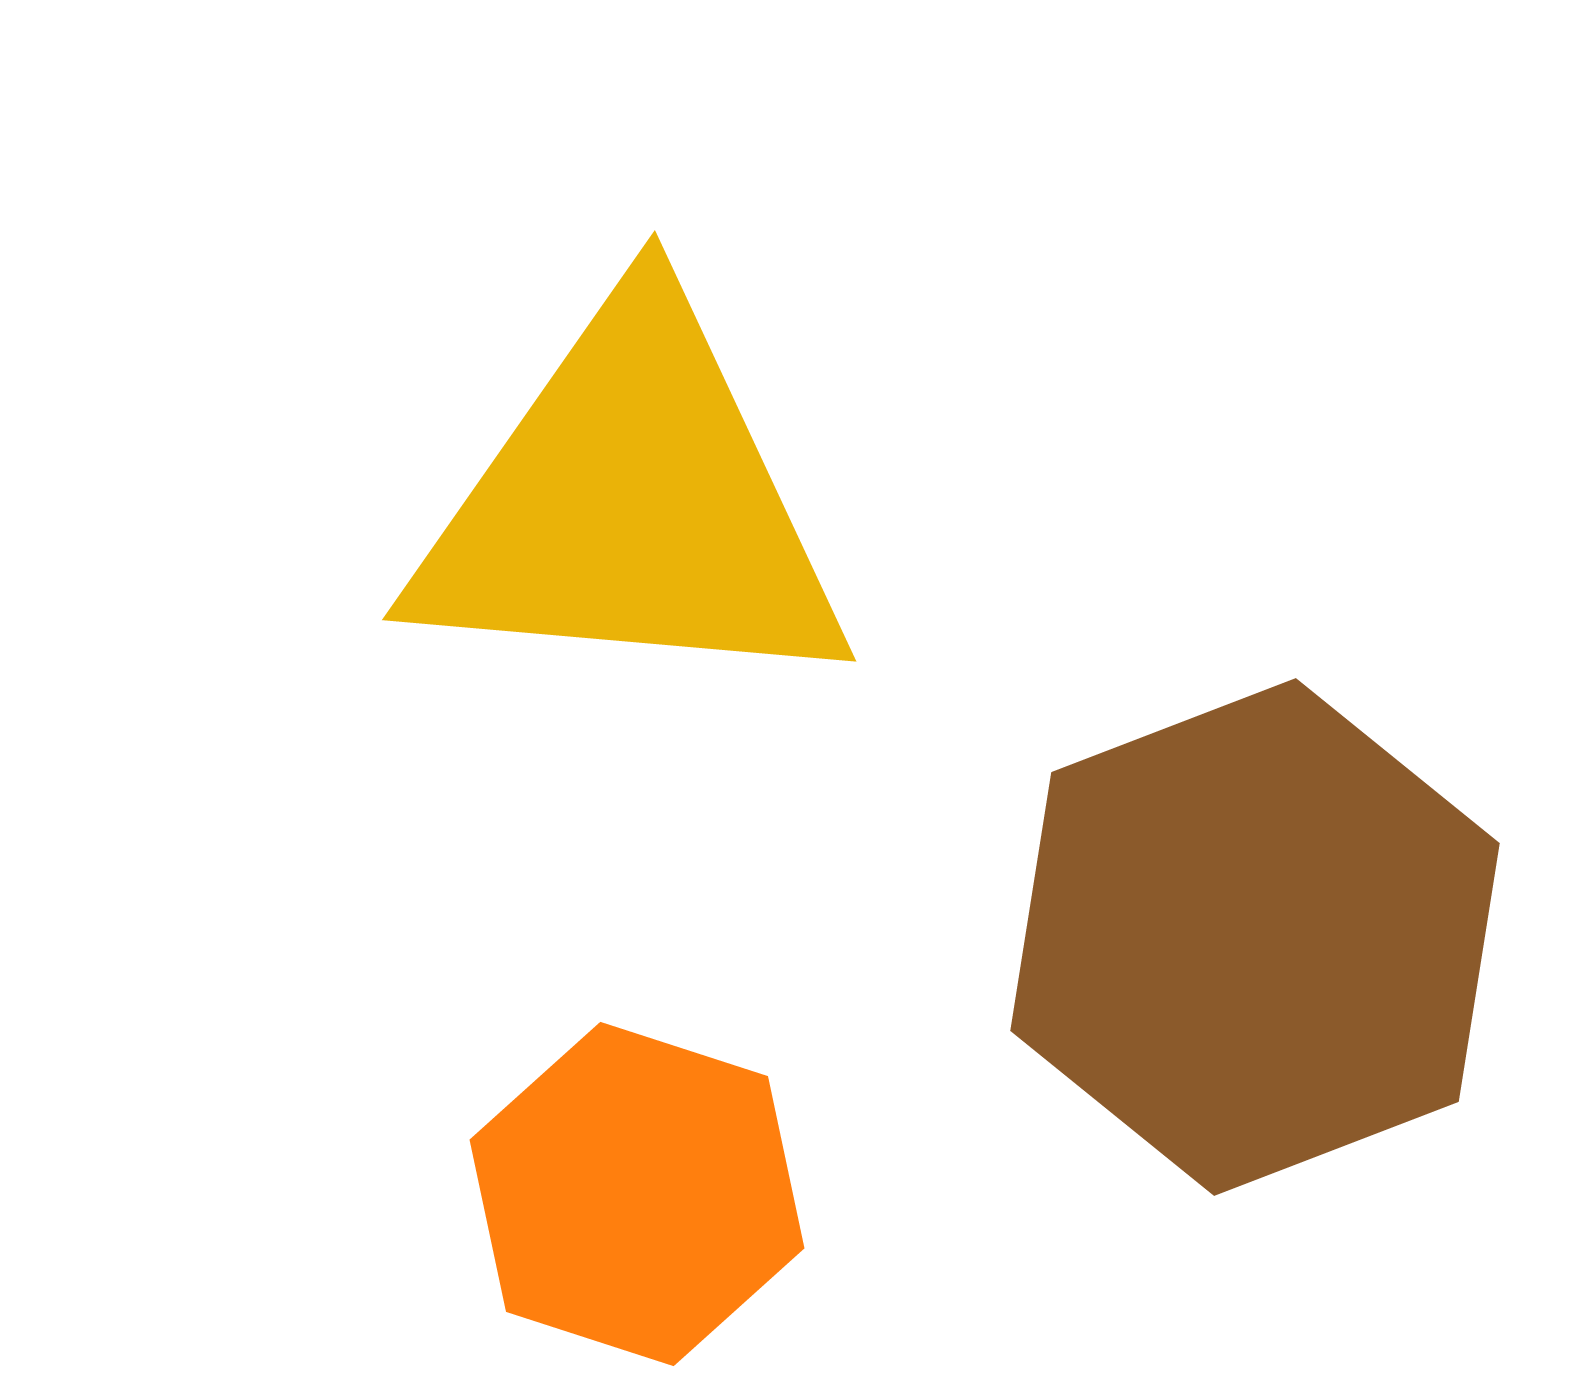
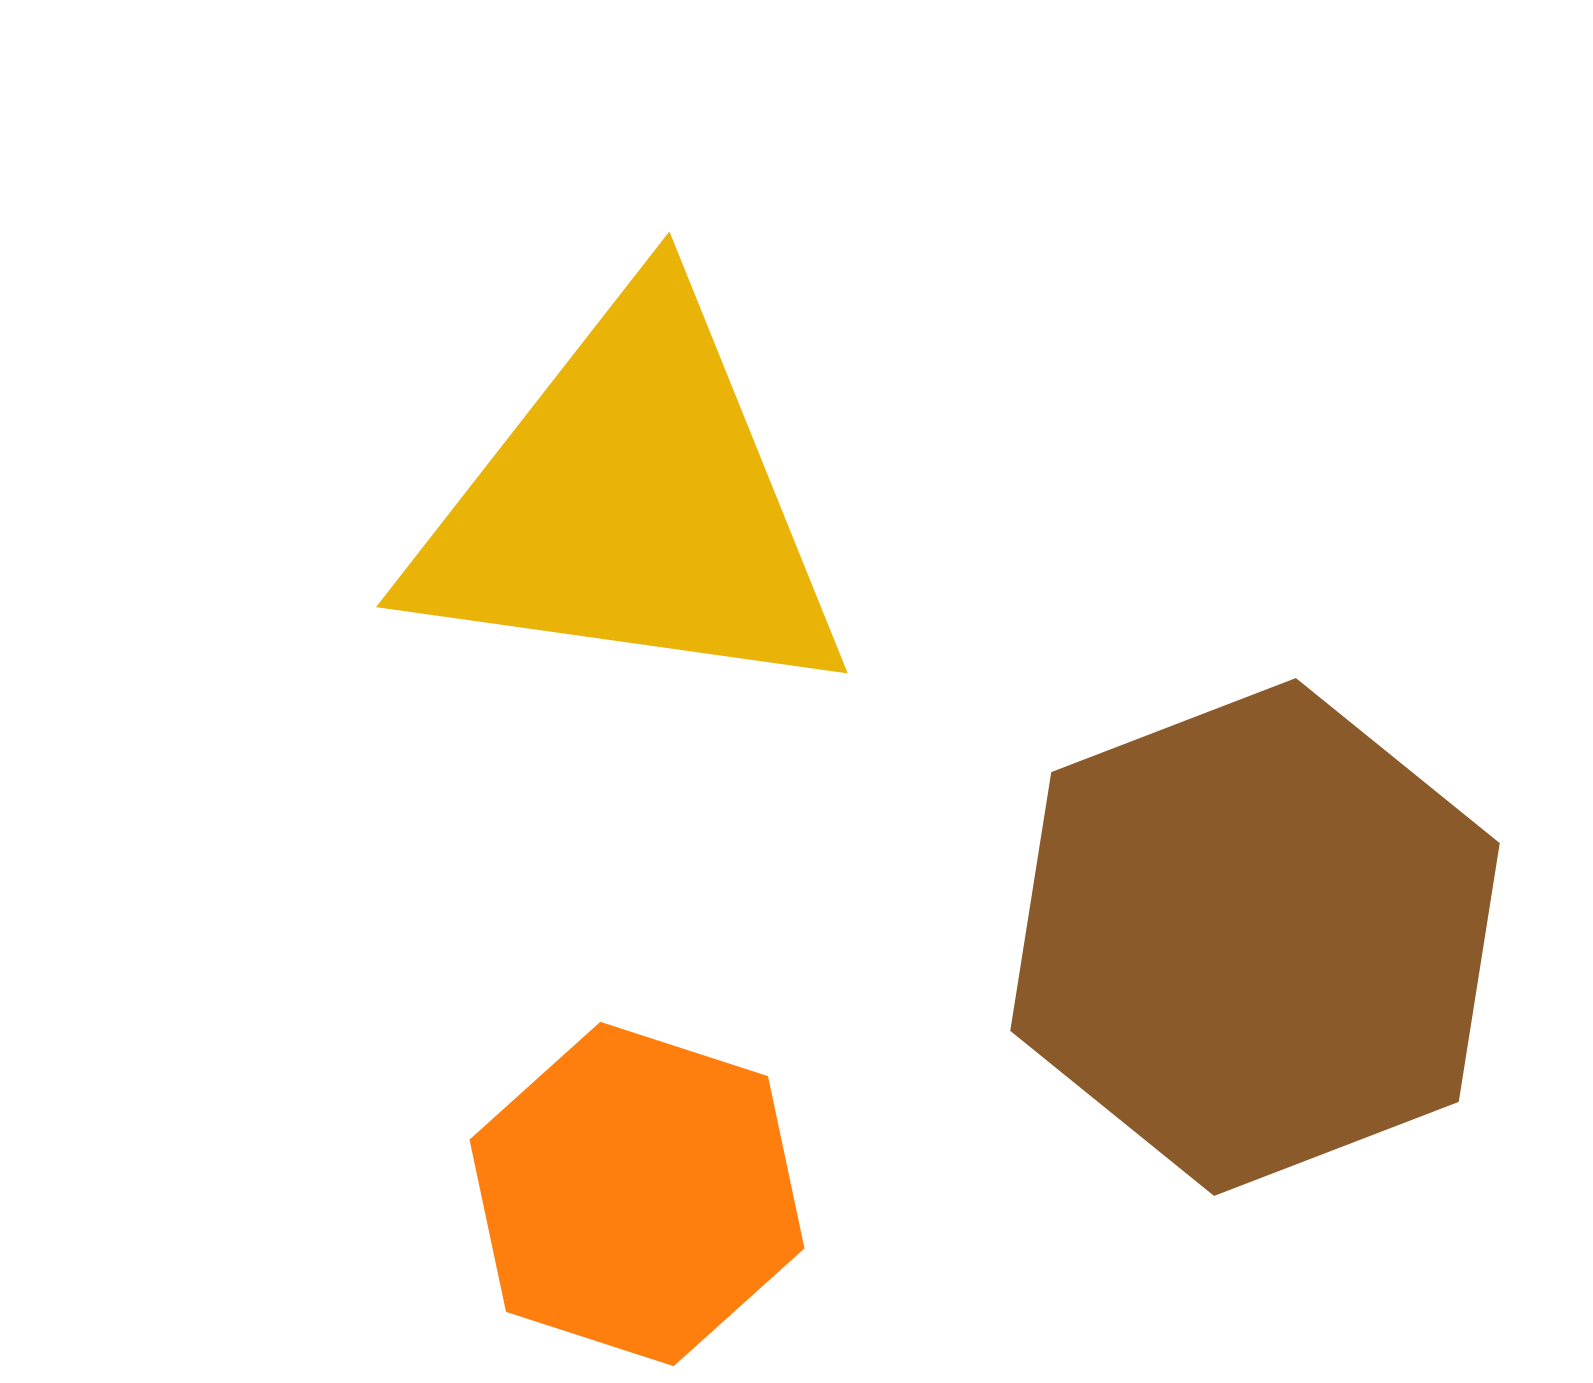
yellow triangle: rotated 3 degrees clockwise
